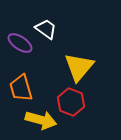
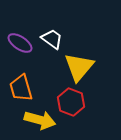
white trapezoid: moved 6 px right, 10 px down
yellow arrow: moved 1 px left
